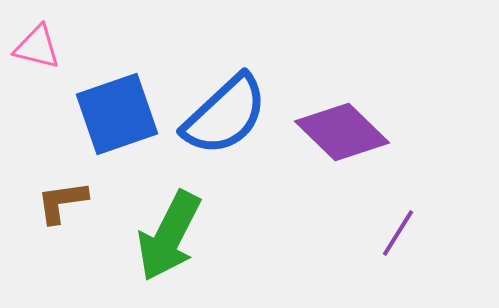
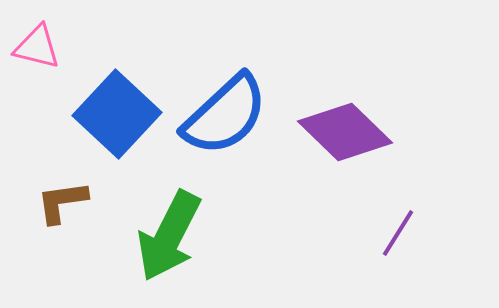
blue square: rotated 28 degrees counterclockwise
purple diamond: moved 3 px right
